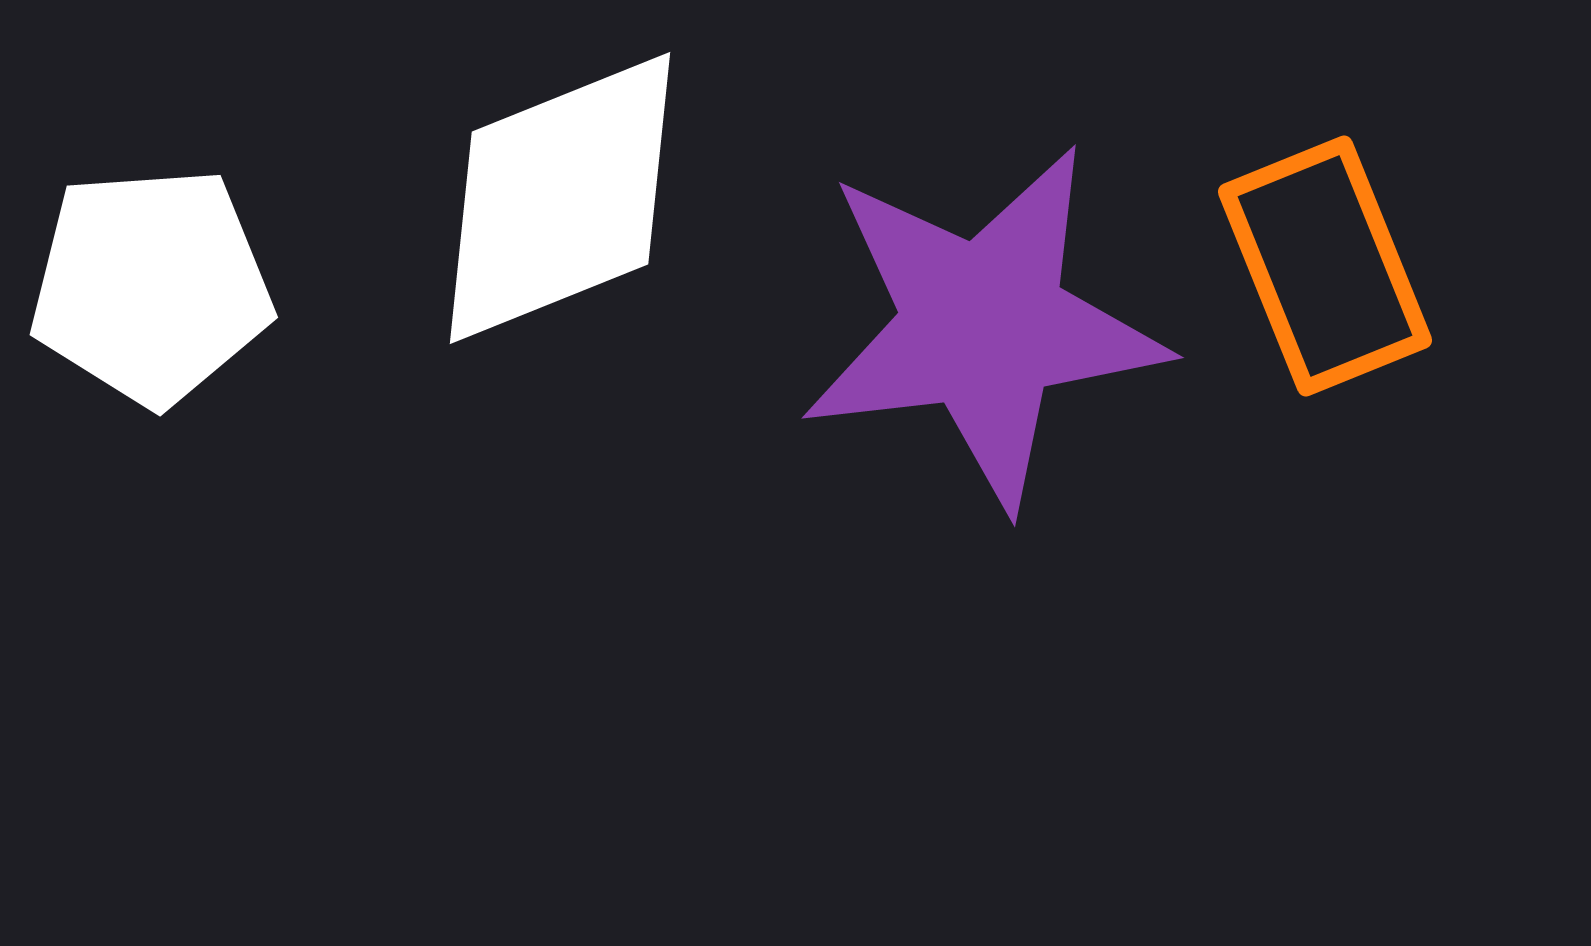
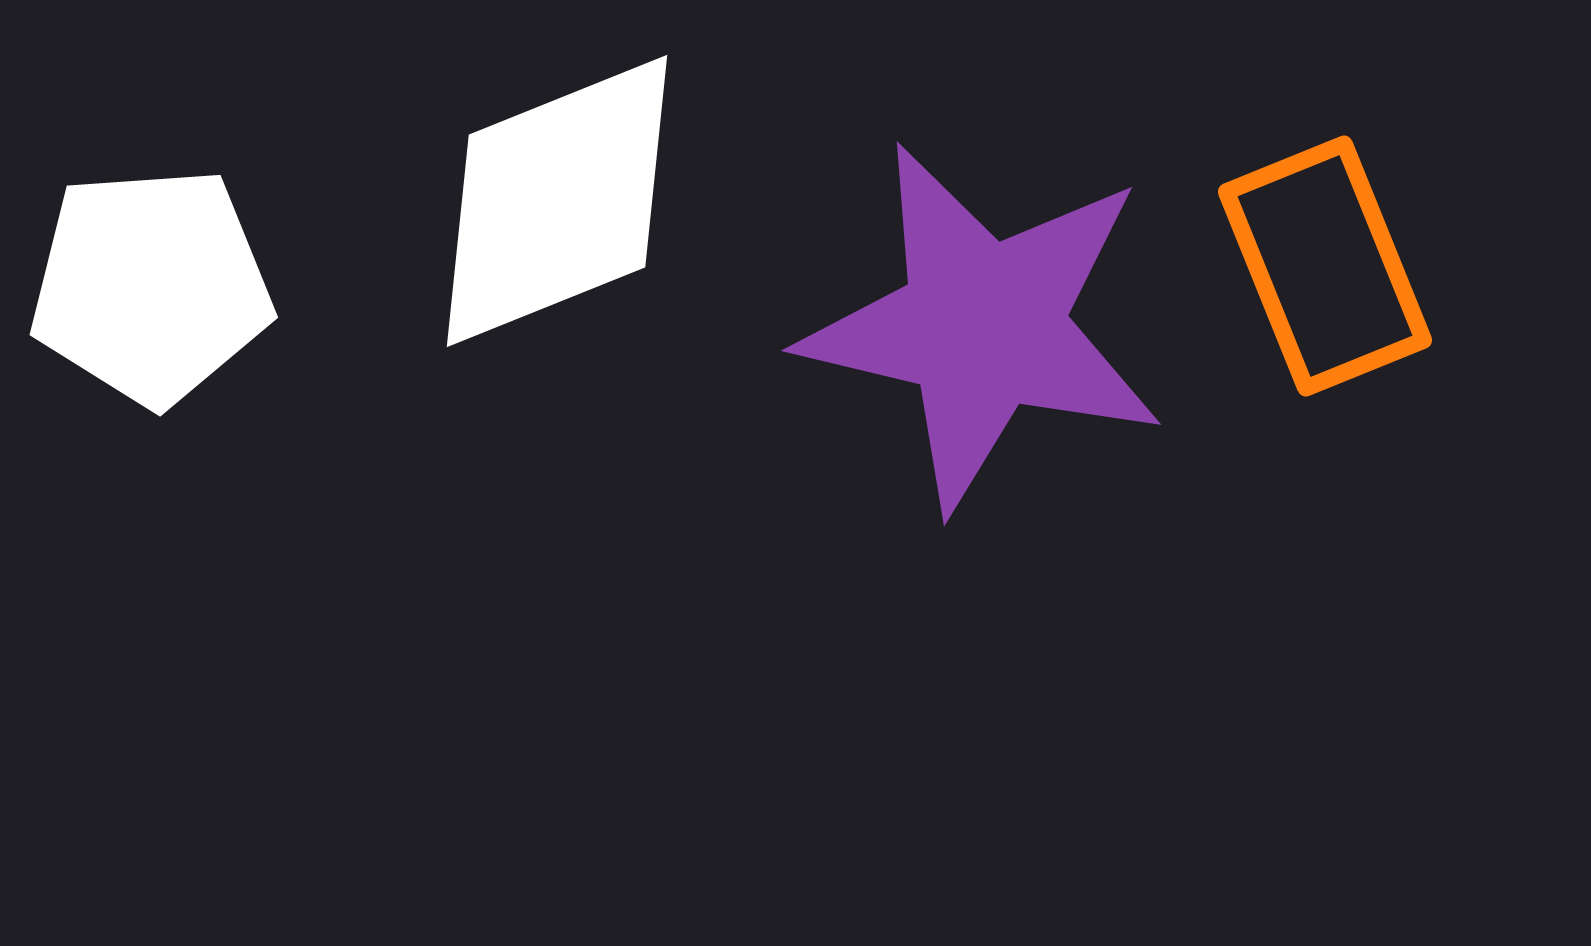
white diamond: moved 3 px left, 3 px down
purple star: rotated 20 degrees clockwise
